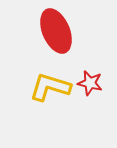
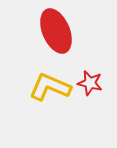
yellow L-shape: rotated 6 degrees clockwise
